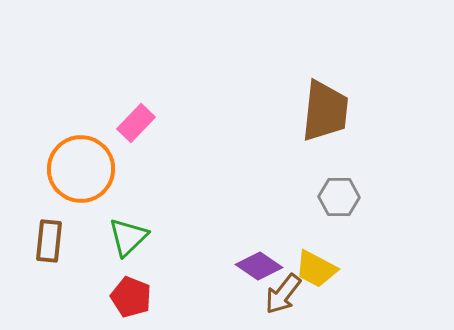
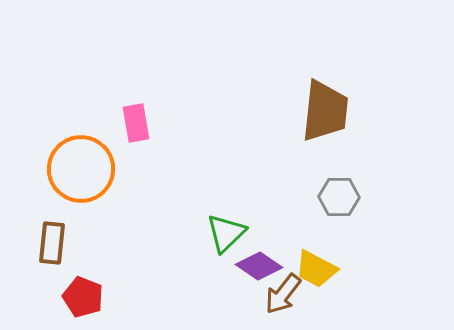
pink rectangle: rotated 54 degrees counterclockwise
green triangle: moved 98 px right, 4 px up
brown rectangle: moved 3 px right, 2 px down
red pentagon: moved 48 px left
